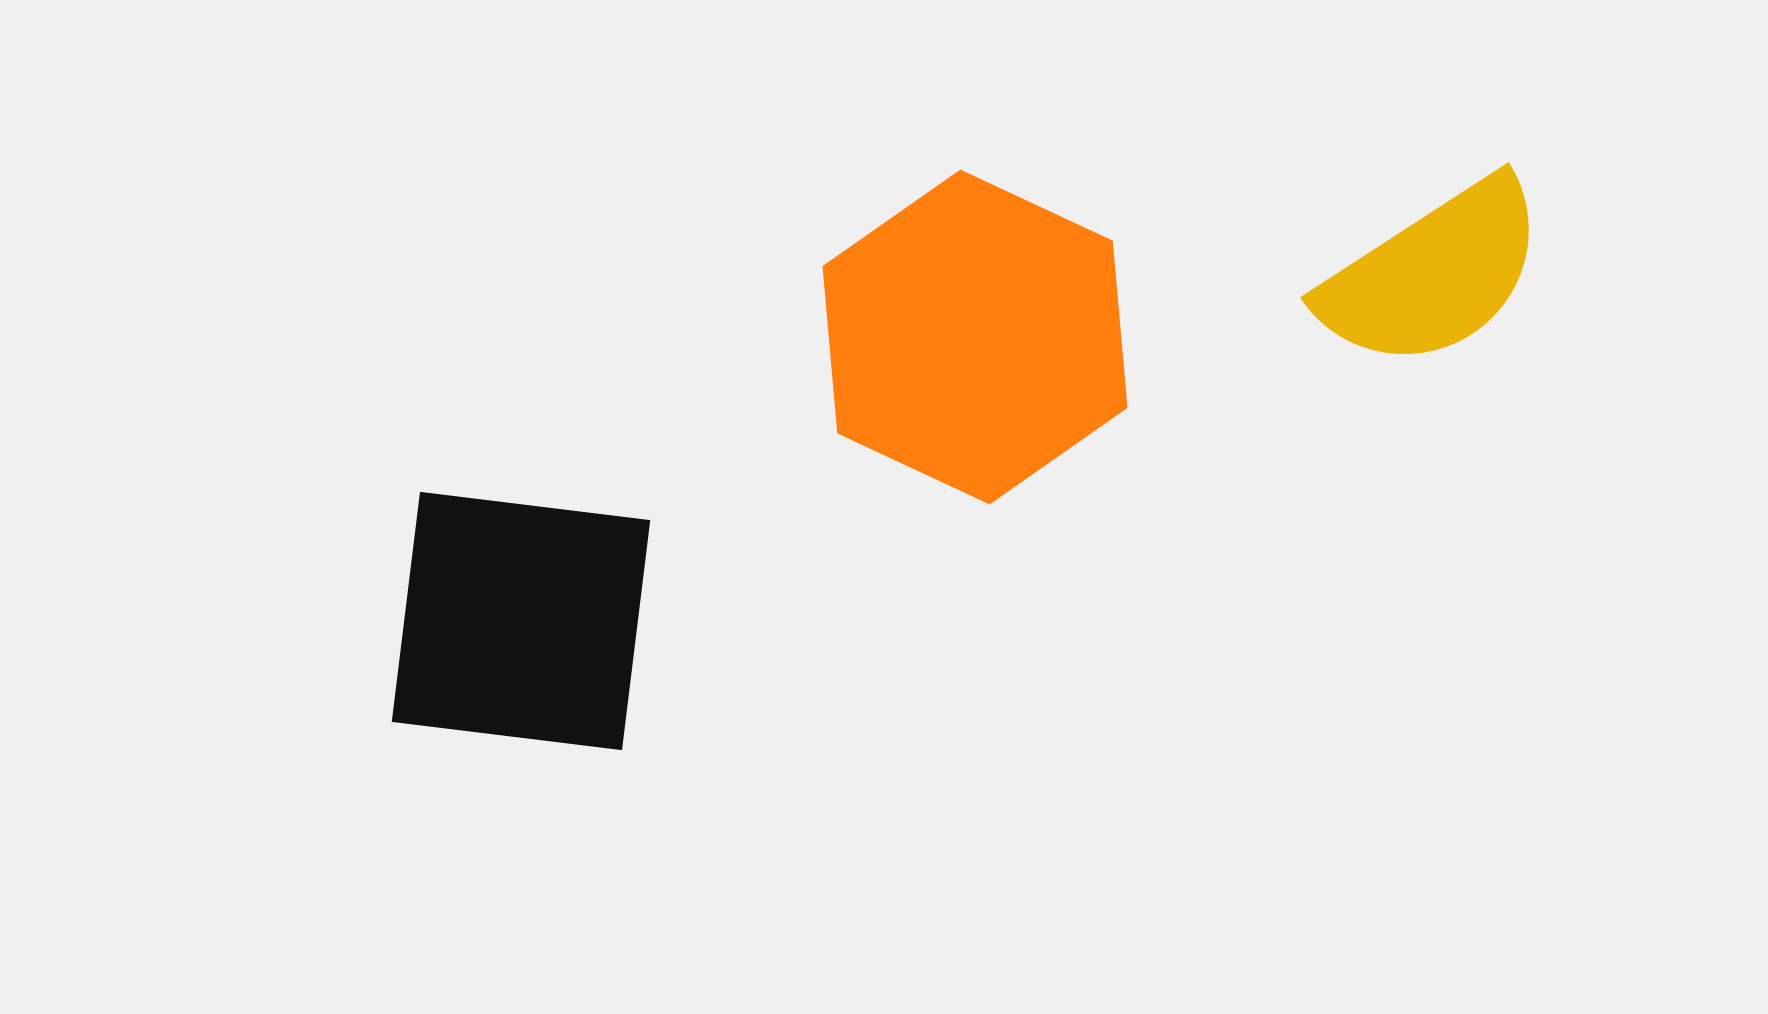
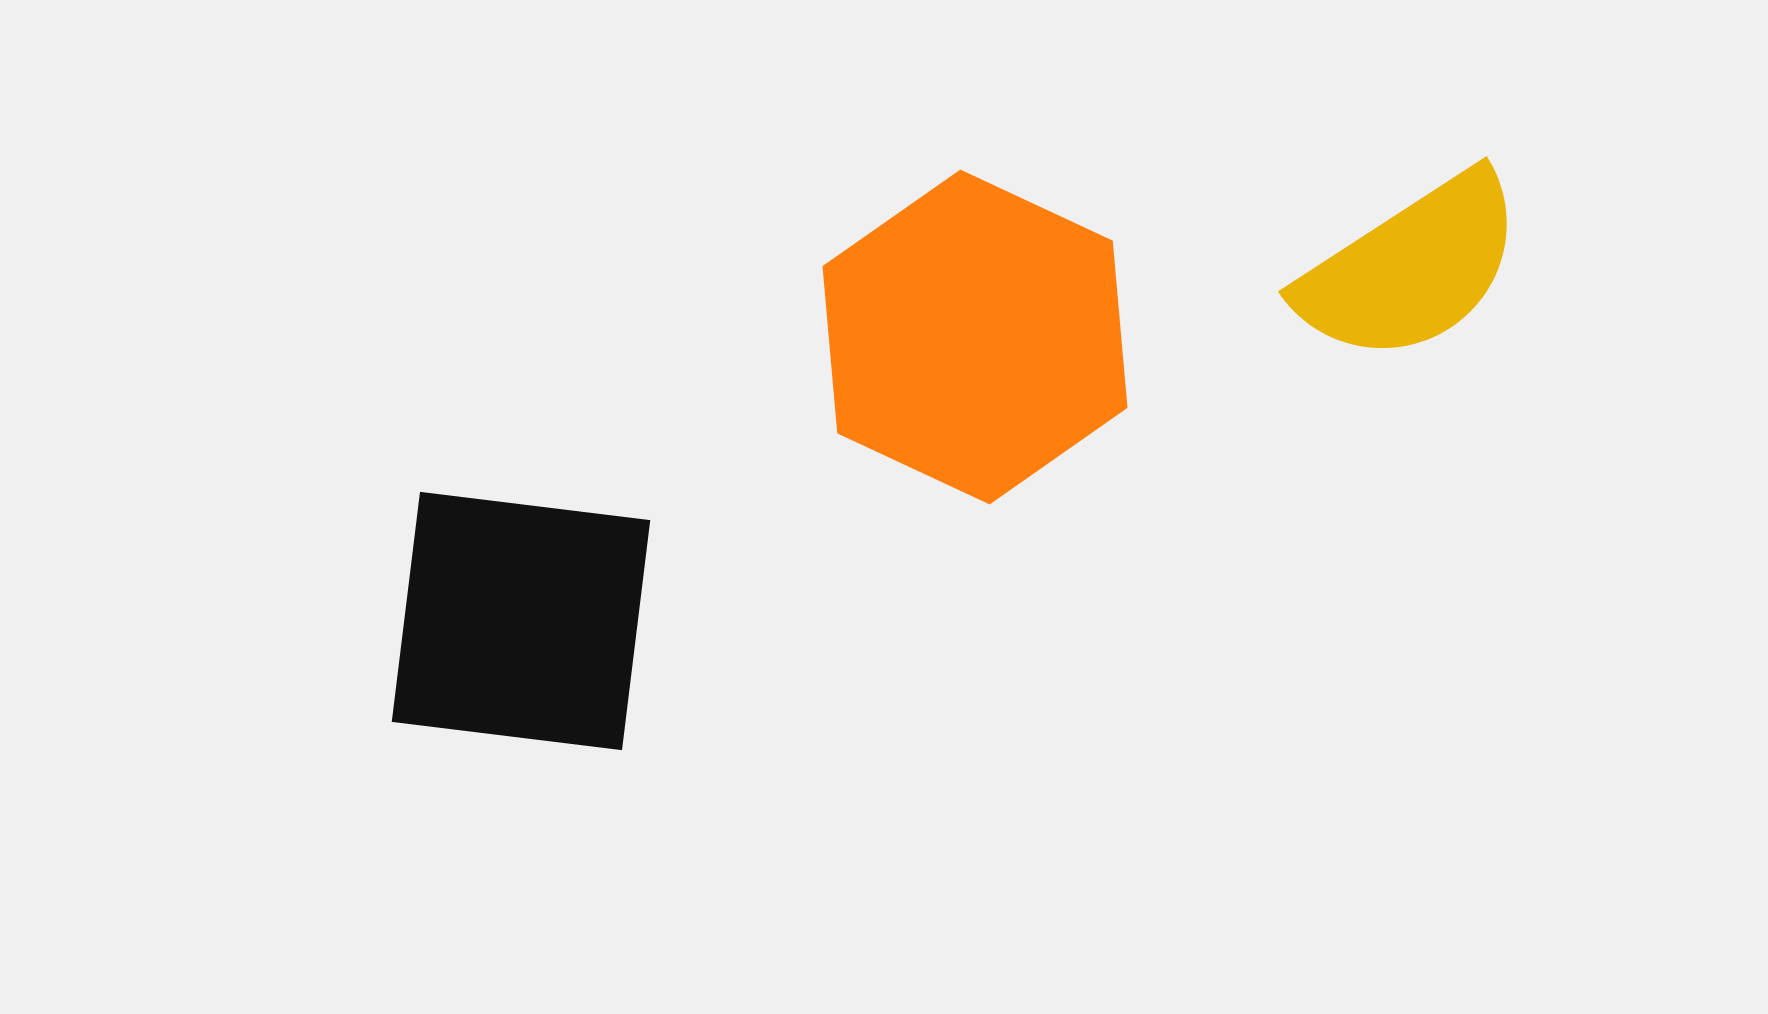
yellow semicircle: moved 22 px left, 6 px up
